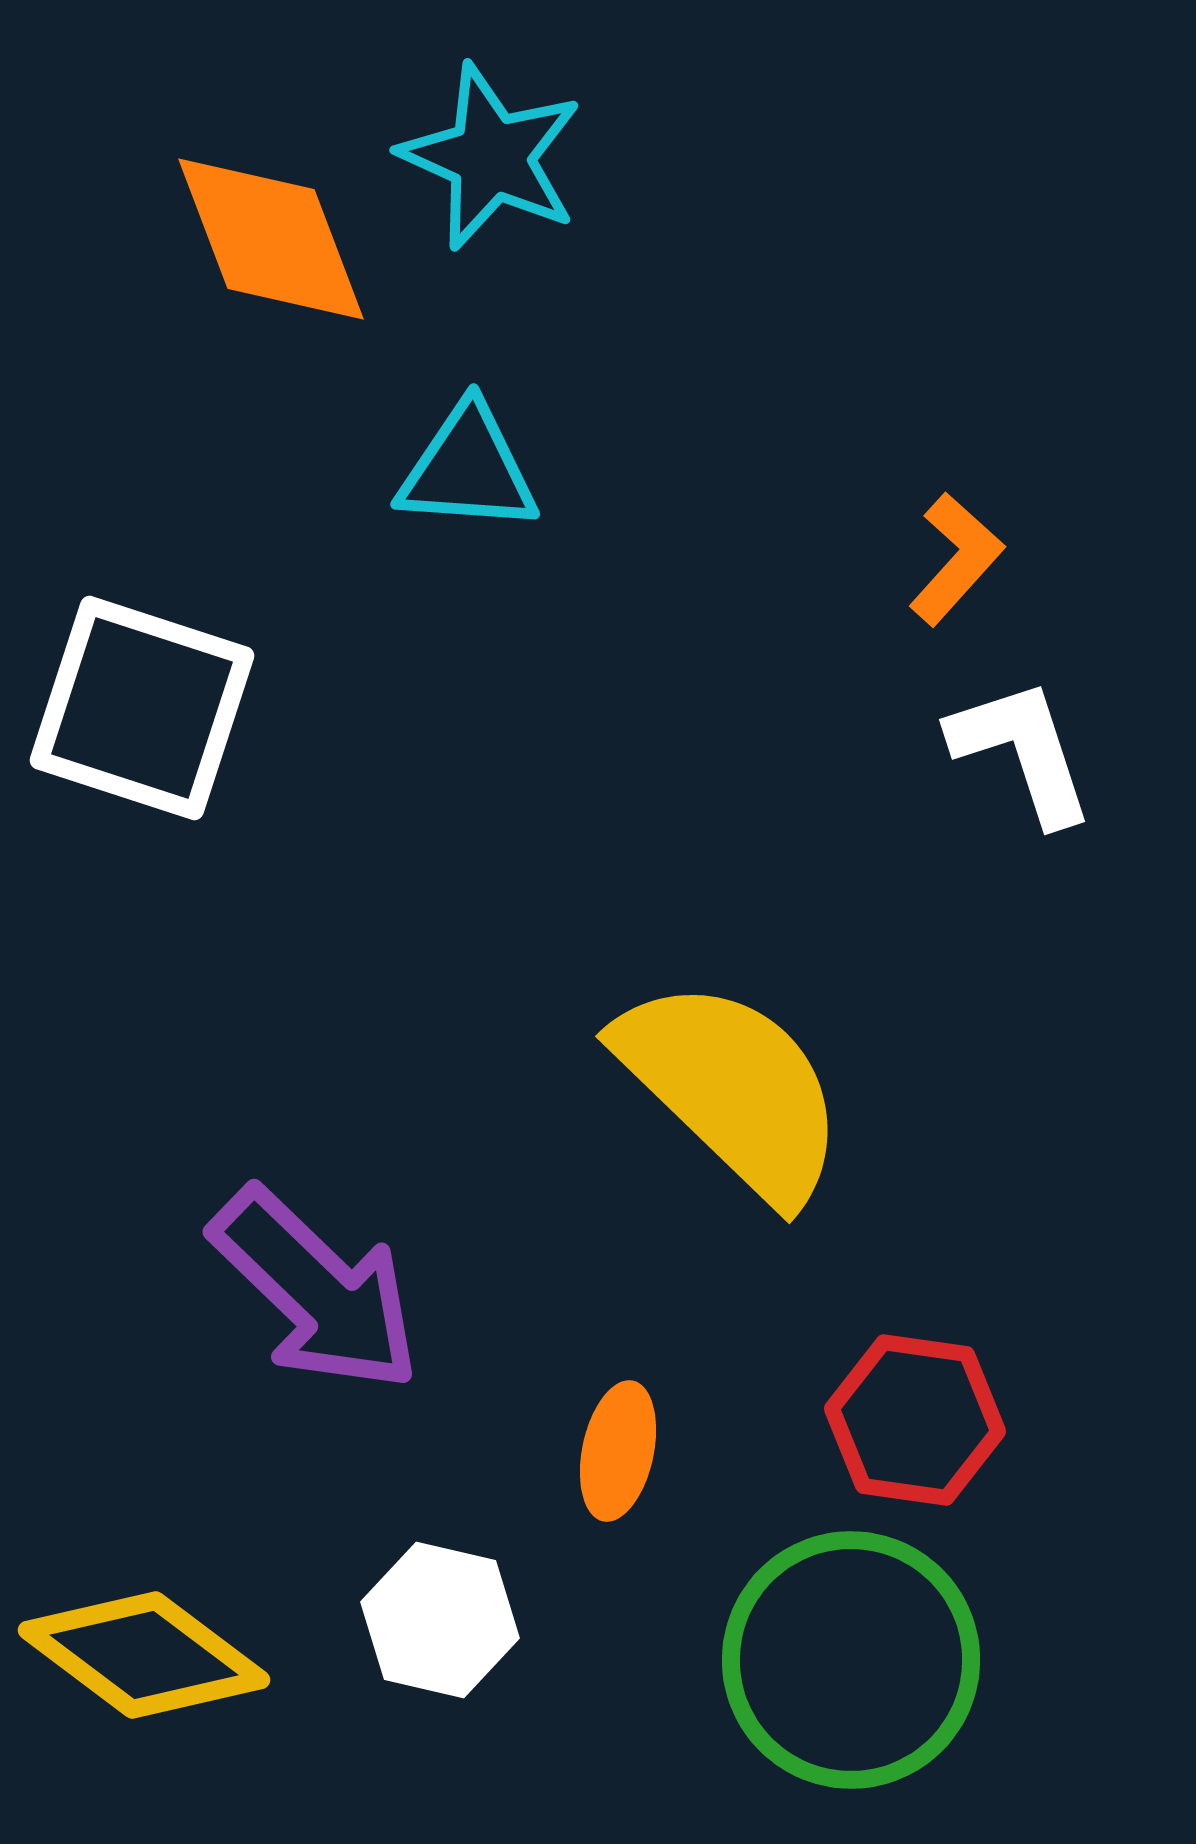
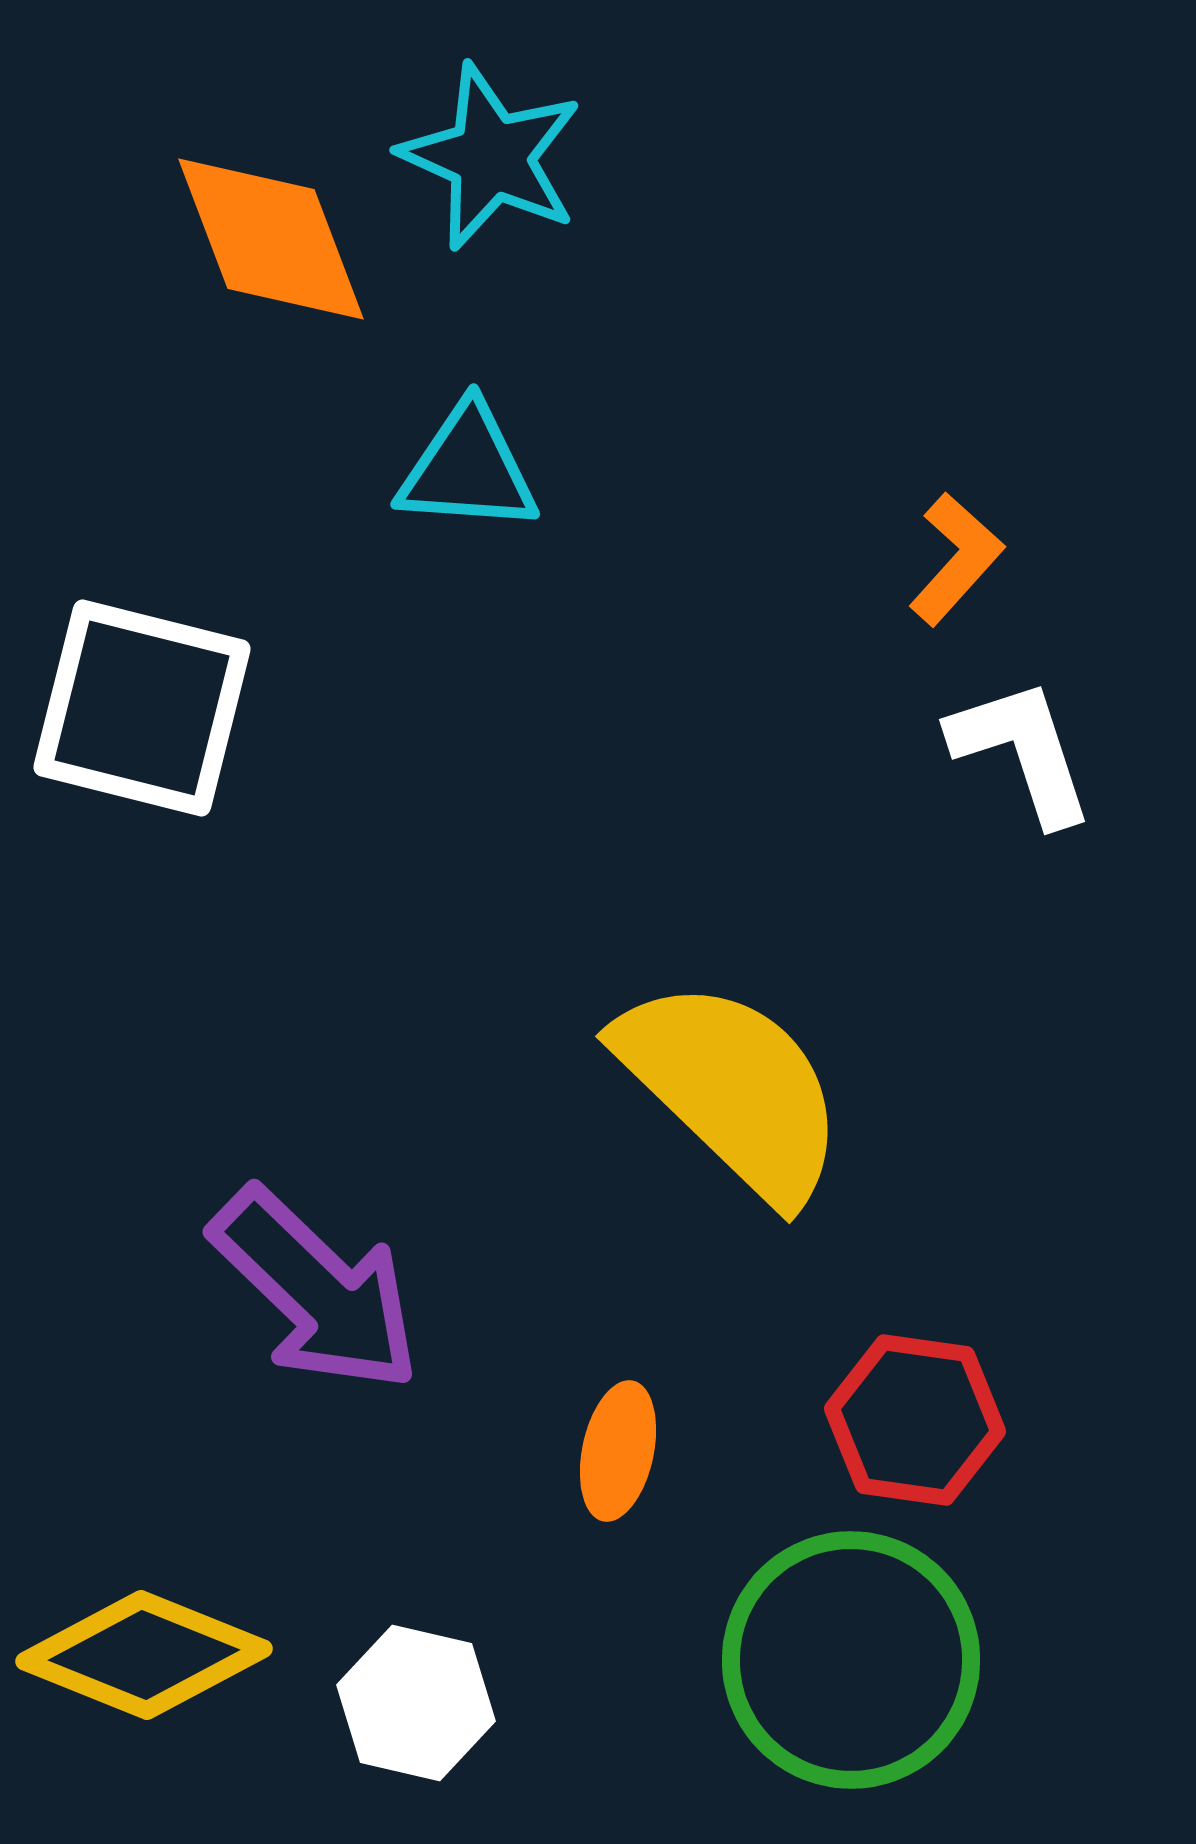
white square: rotated 4 degrees counterclockwise
white hexagon: moved 24 px left, 83 px down
yellow diamond: rotated 15 degrees counterclockwise
